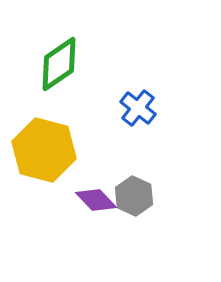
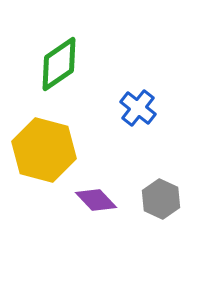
gray hexagon: moved 27 px right, 3 px down
